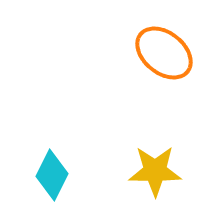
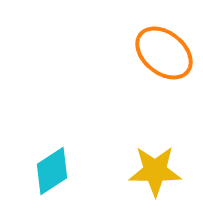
cyan diamond: moved 4 px up; rotated 30 degrees clockwise
